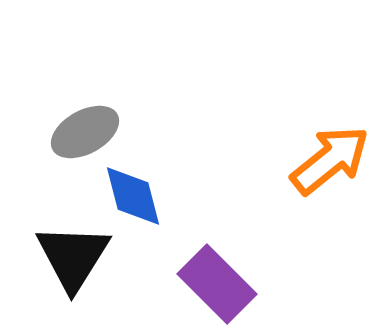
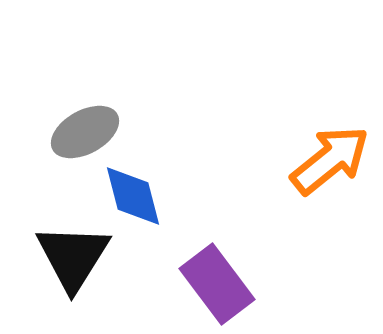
purple rectangle: rotated 8 degrees clockwise
